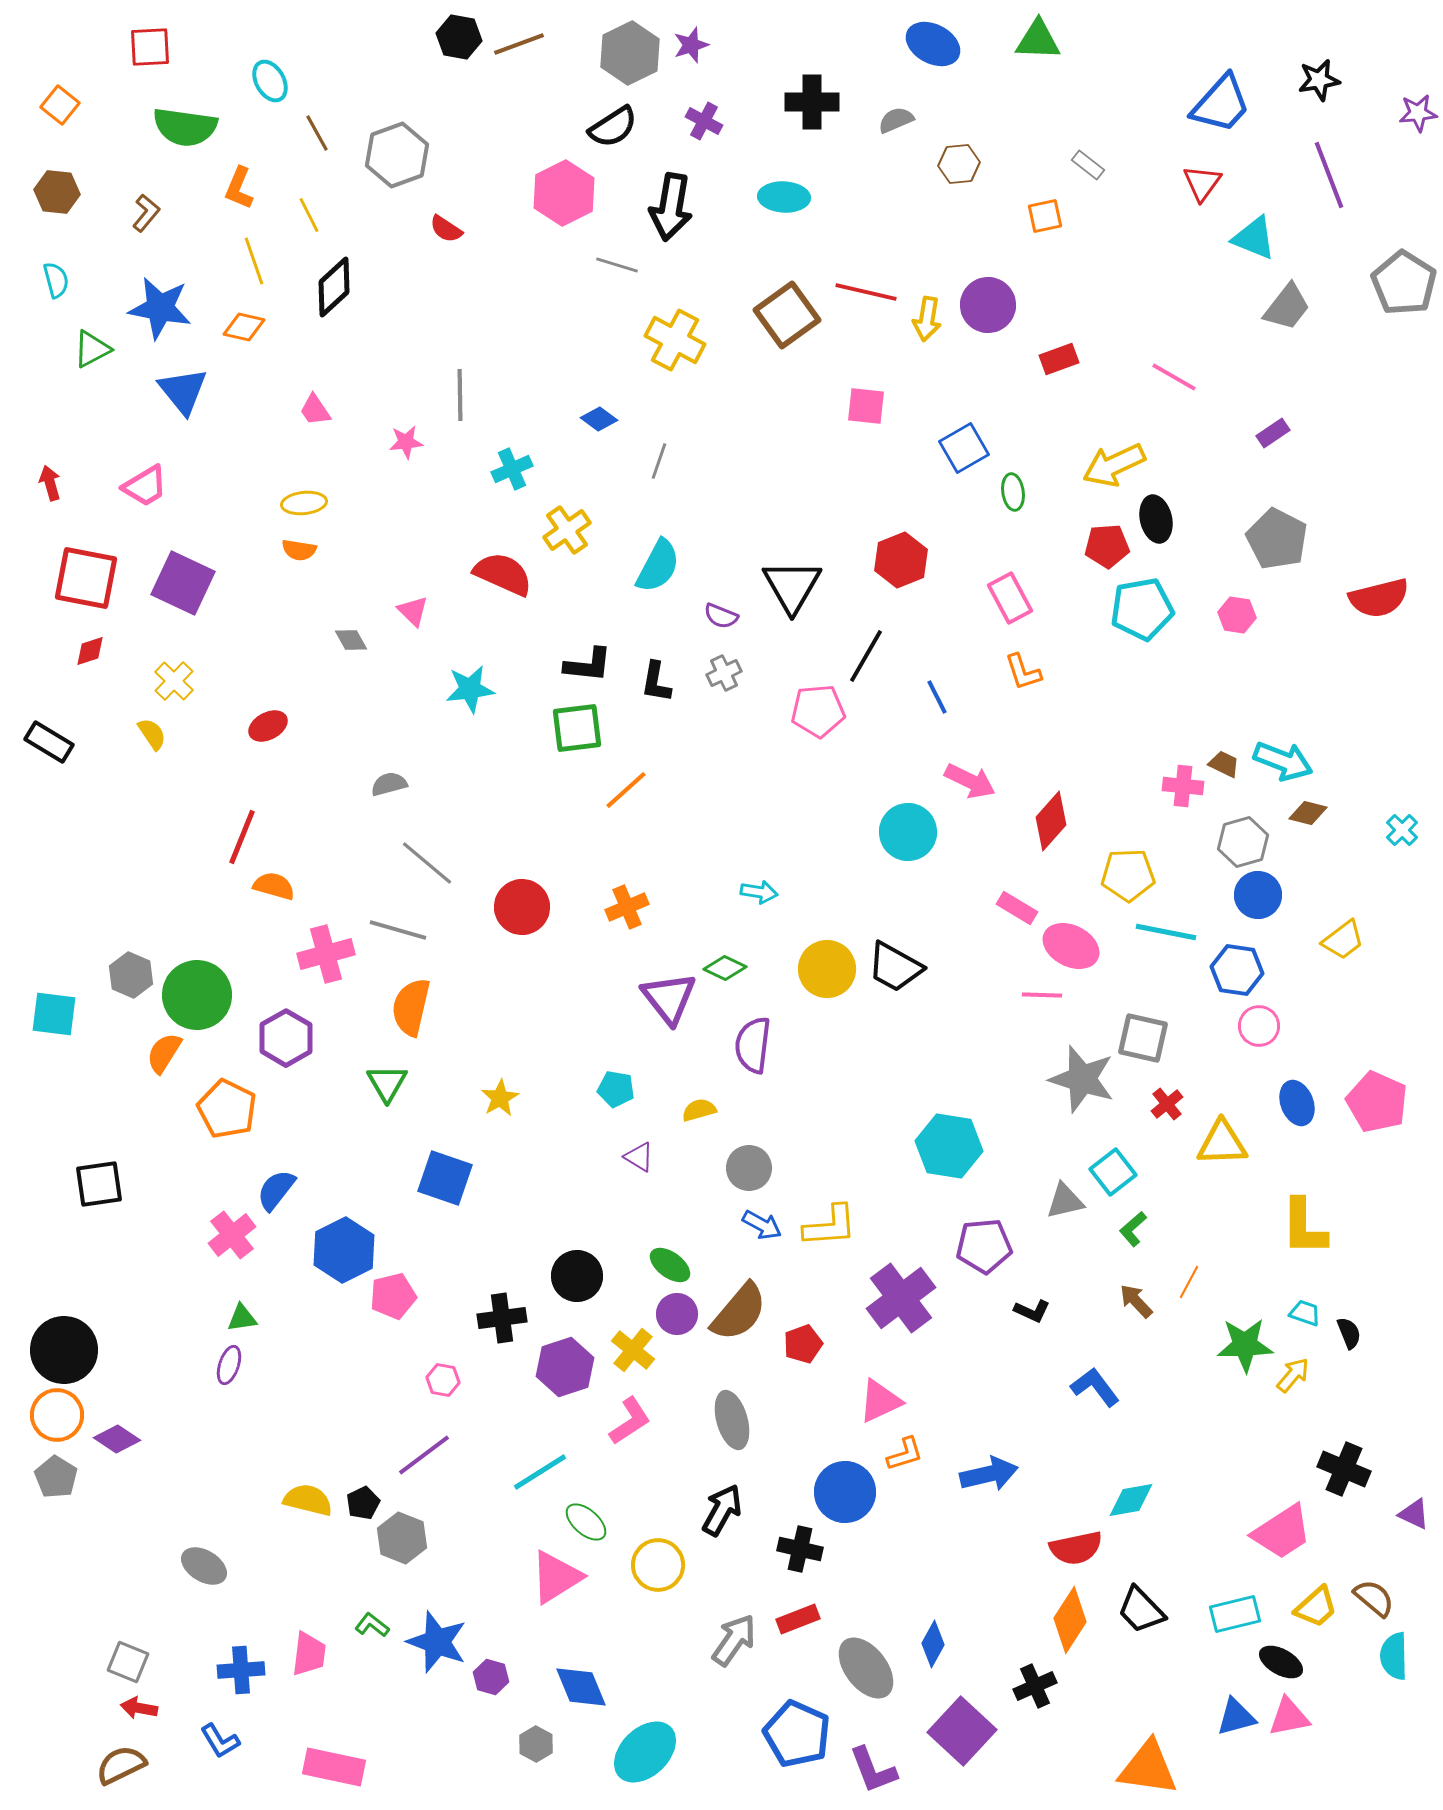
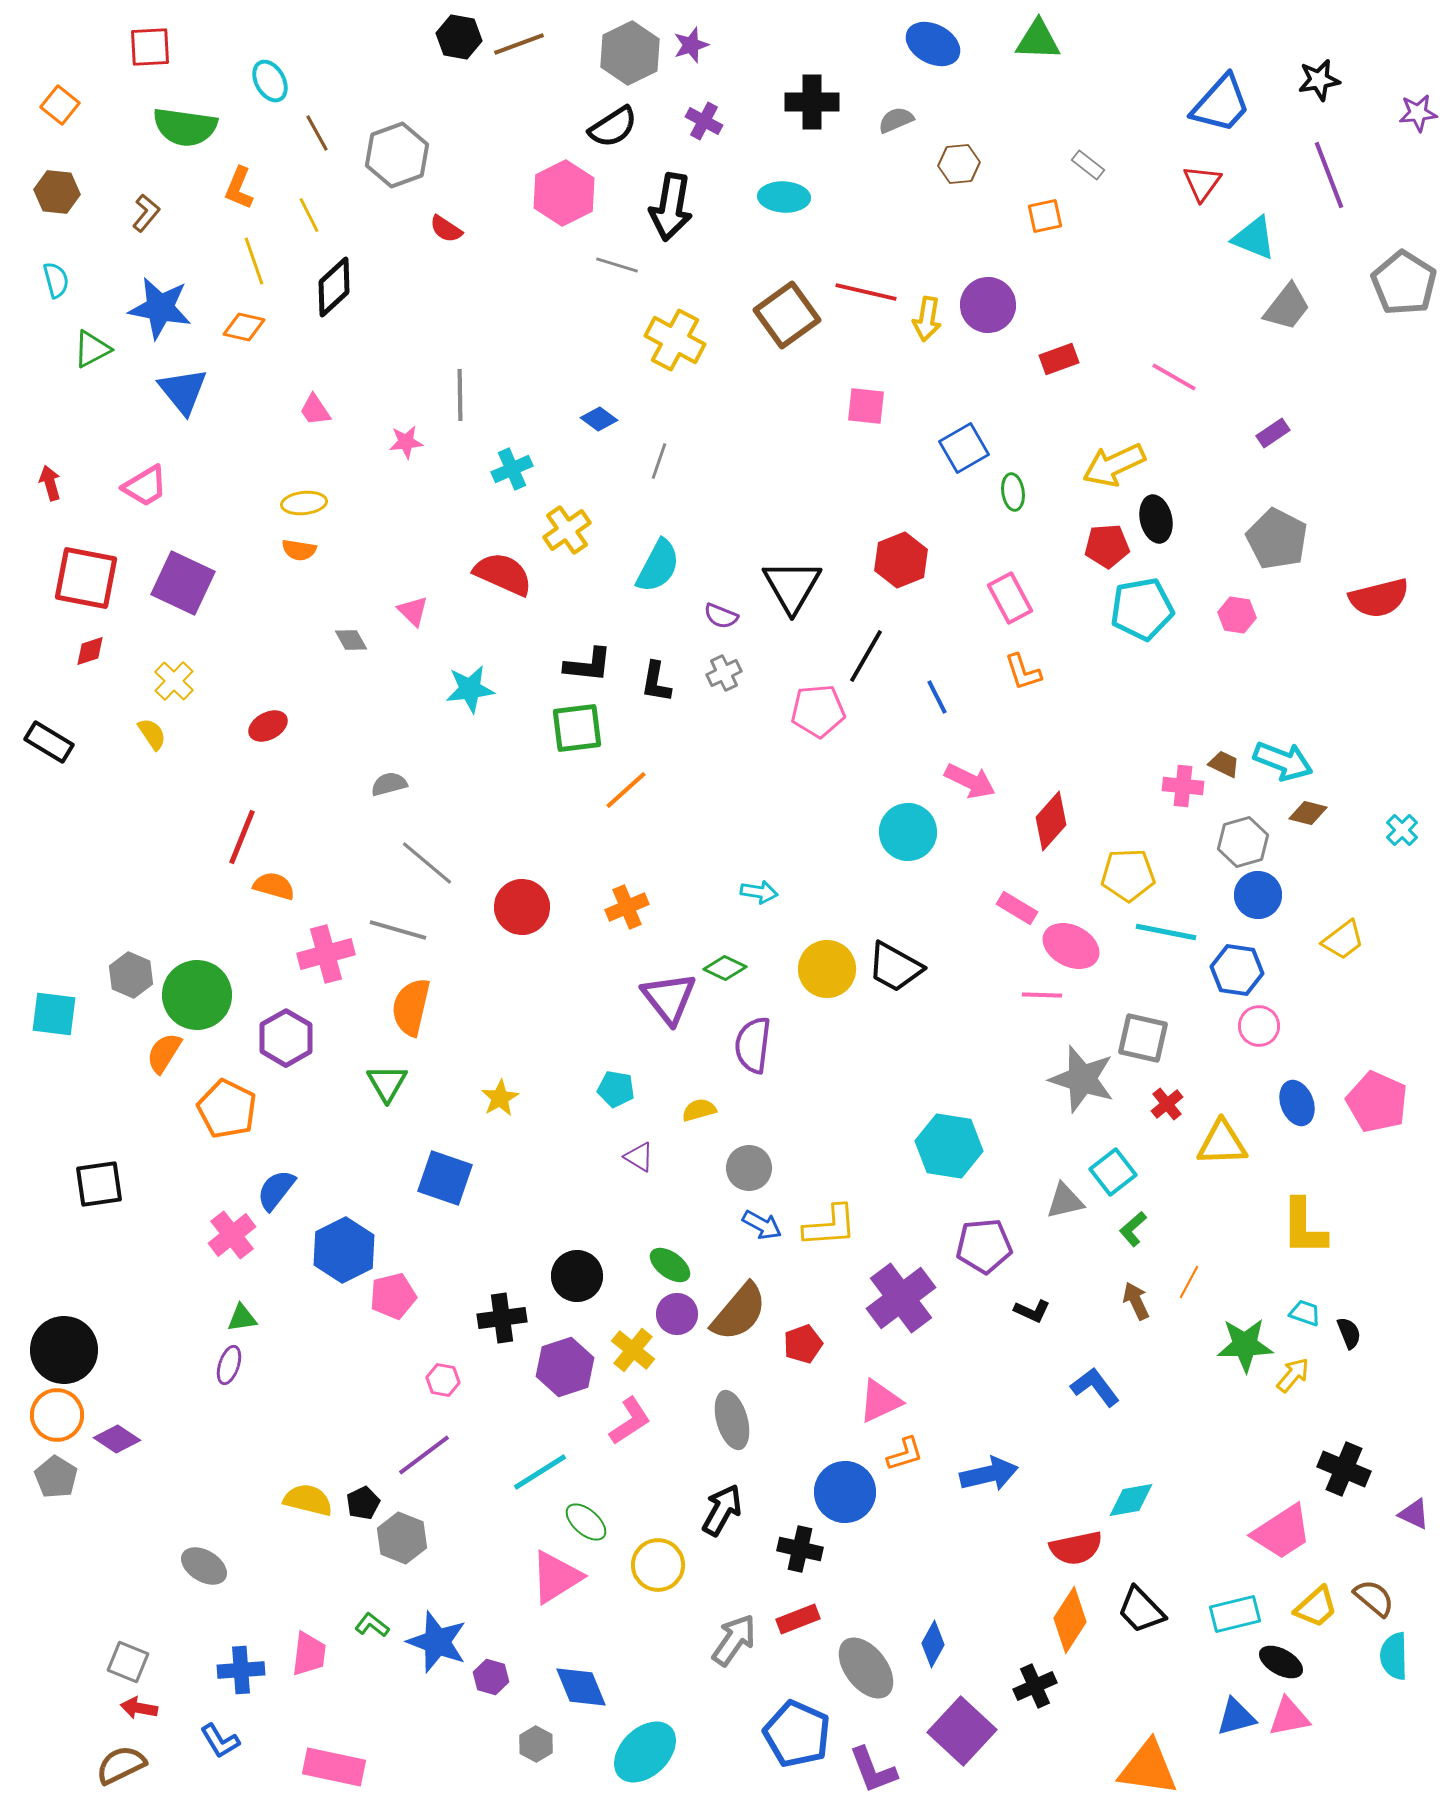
brown arrow at (1136, 1301): rotated 18 degrees clockwise
